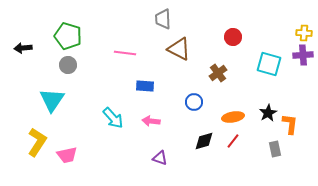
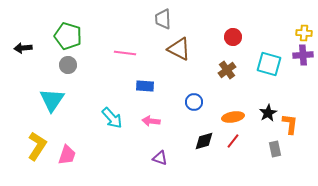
brown cross: moved 9 px right, 3 px up
cyan arrow: moved 1 px left
yellow L-shape: moved 4 px down
pink trapezoid: rotated 60 degrees counterclockwise
